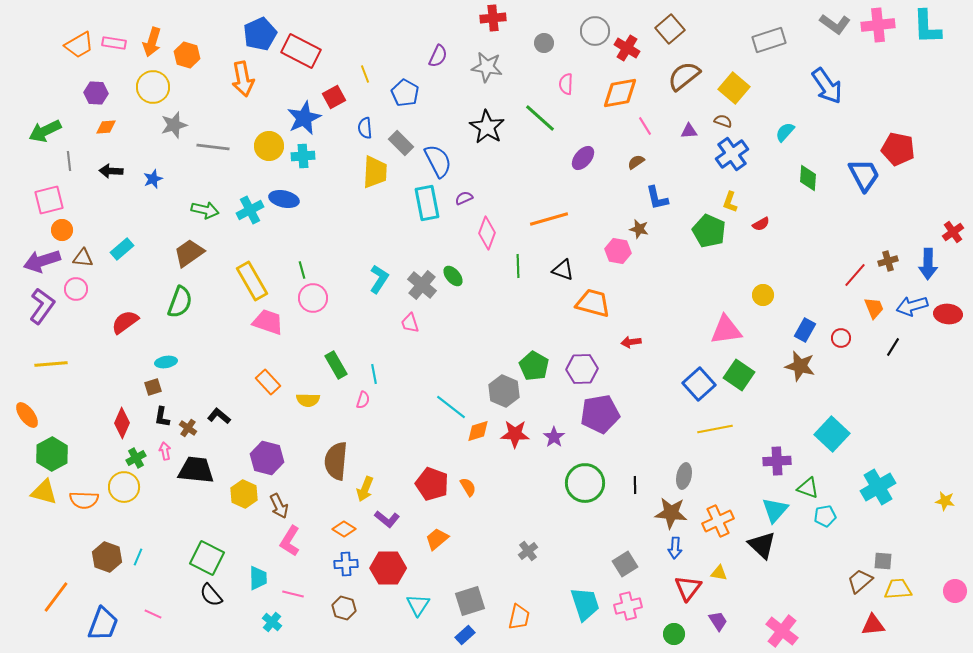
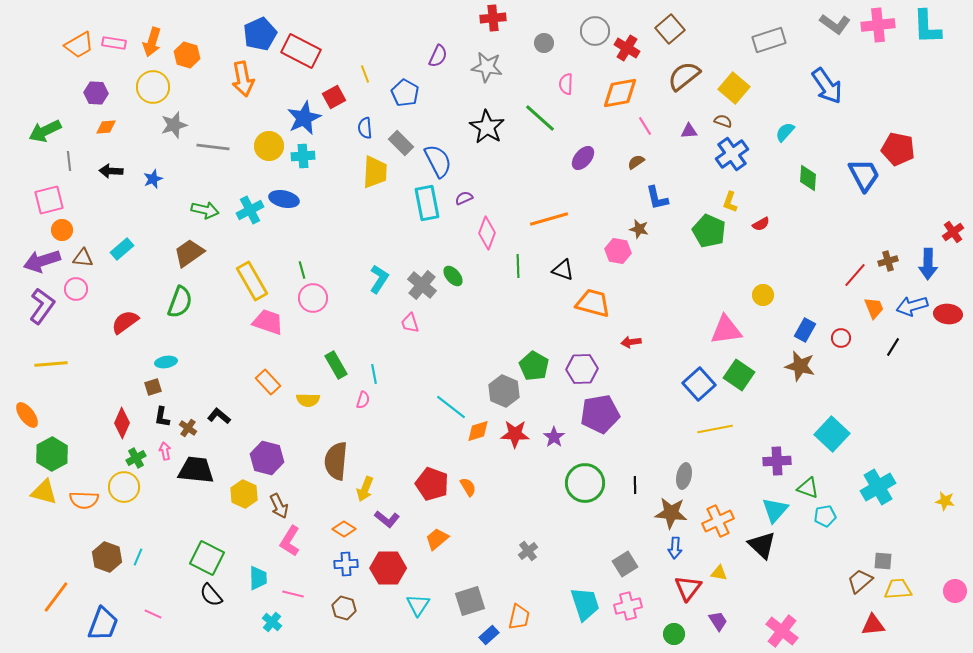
blue rectangle at (465, 635): moved 24 px right
